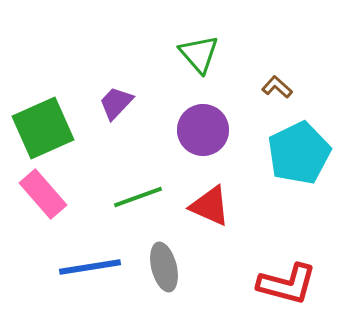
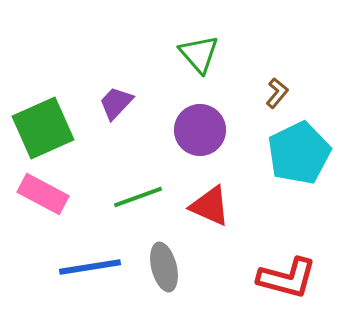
brown L-shape: moved 6 px down; rotated 88 degrees clockwise
purple circle: moved 3 px left
pink rectangle: rotated 21 degrees counterclockwise
red L-shape: moved 6 px up
